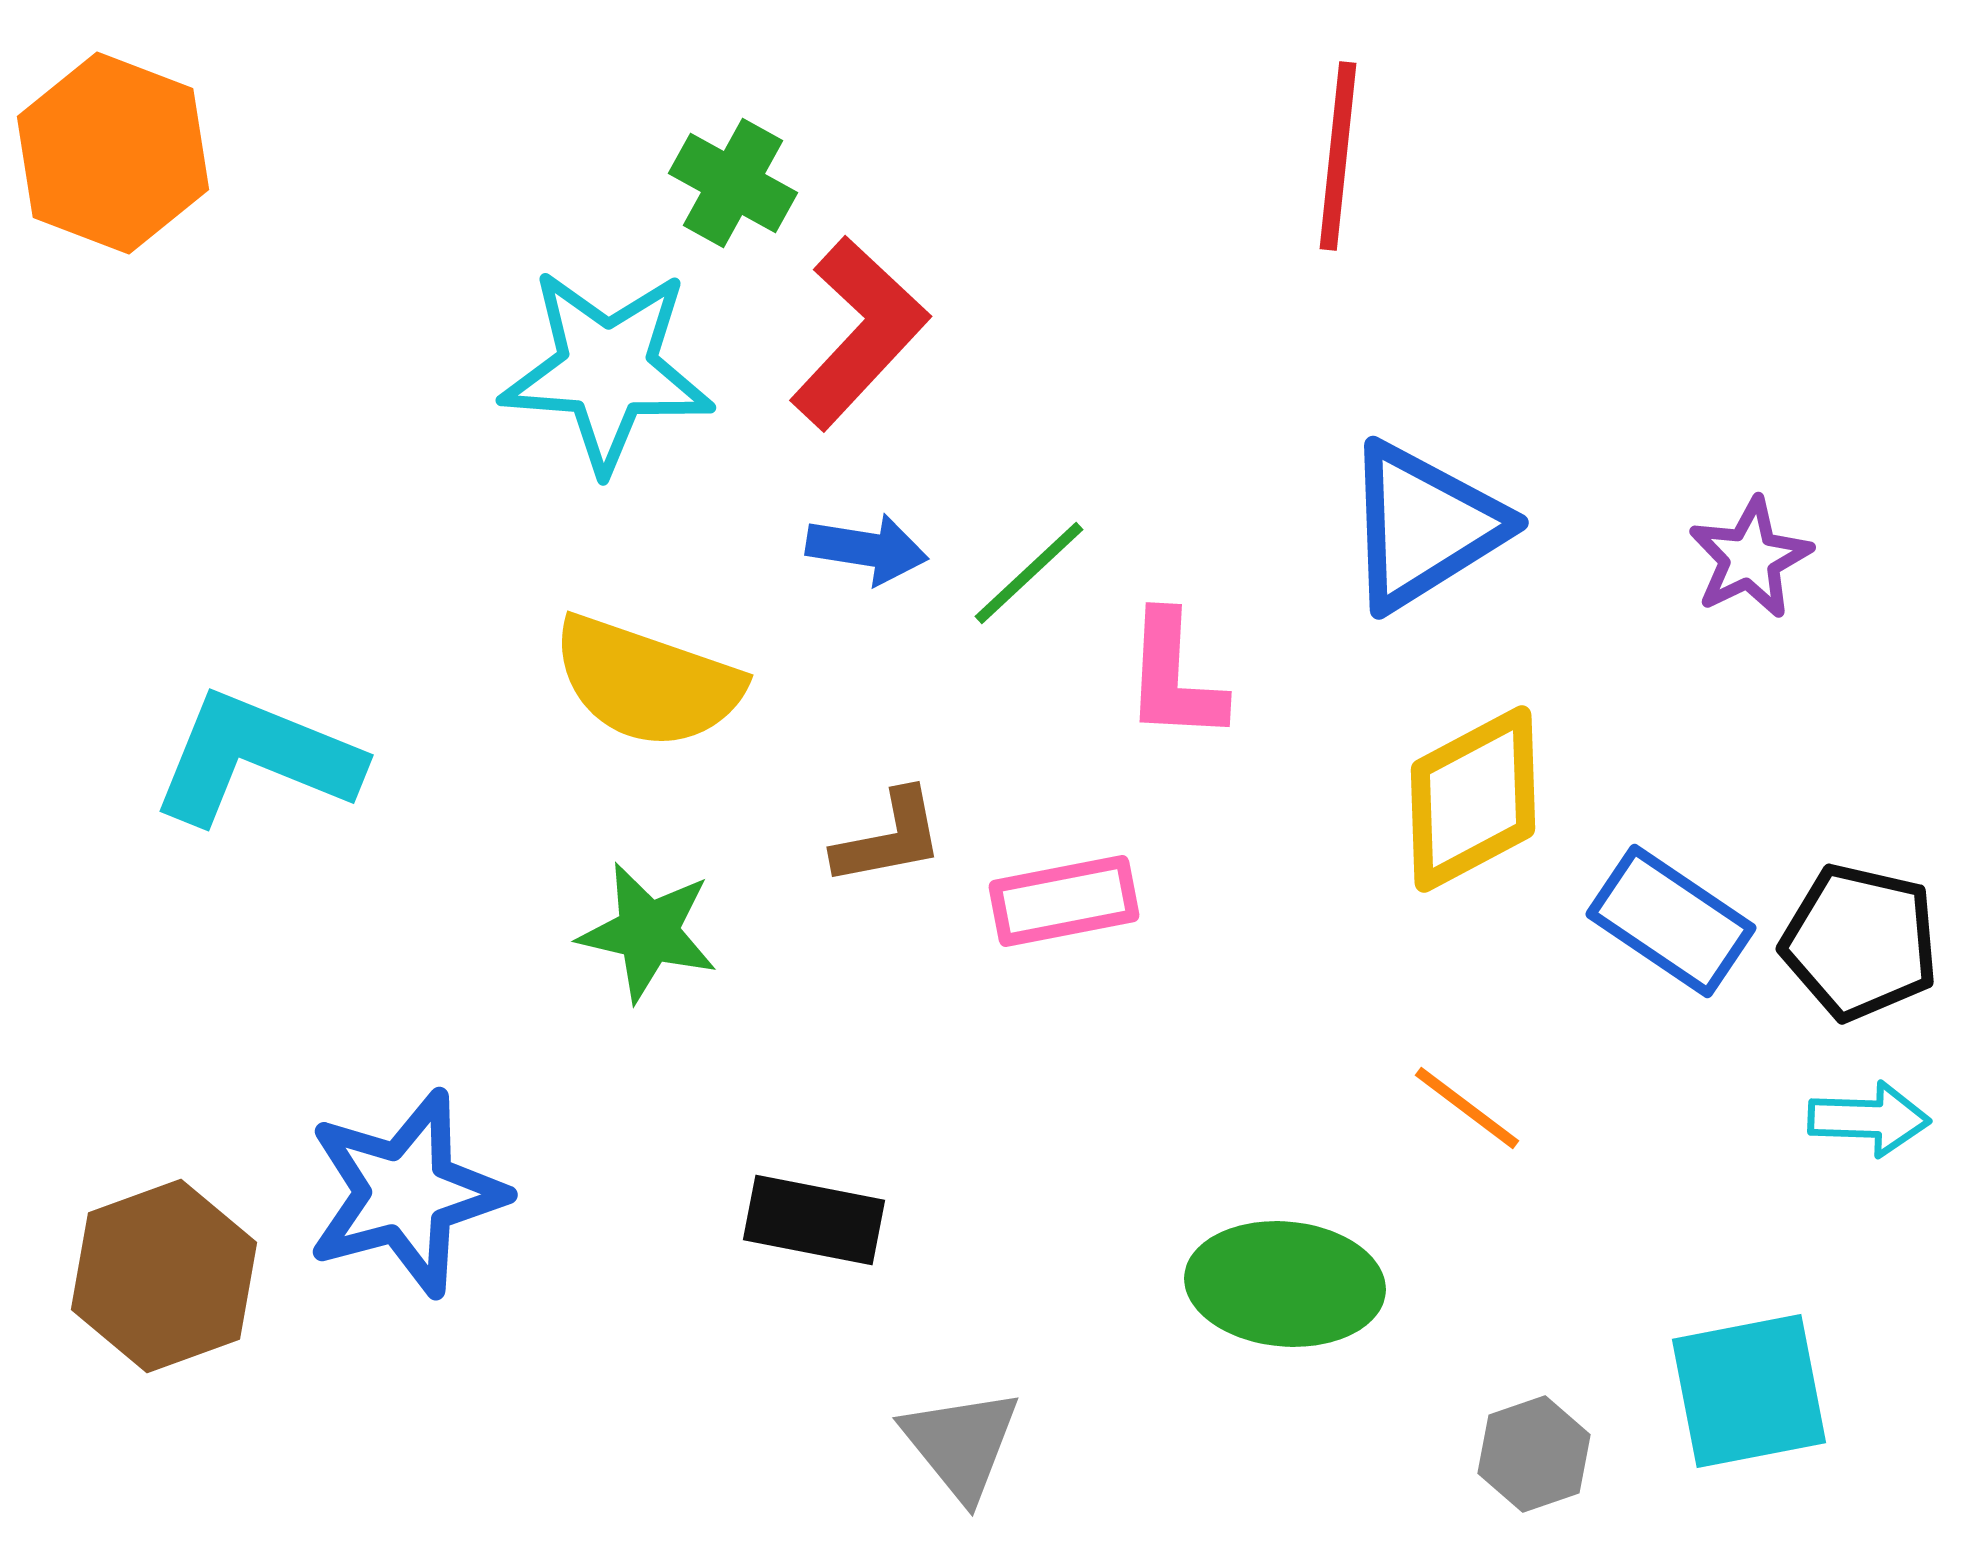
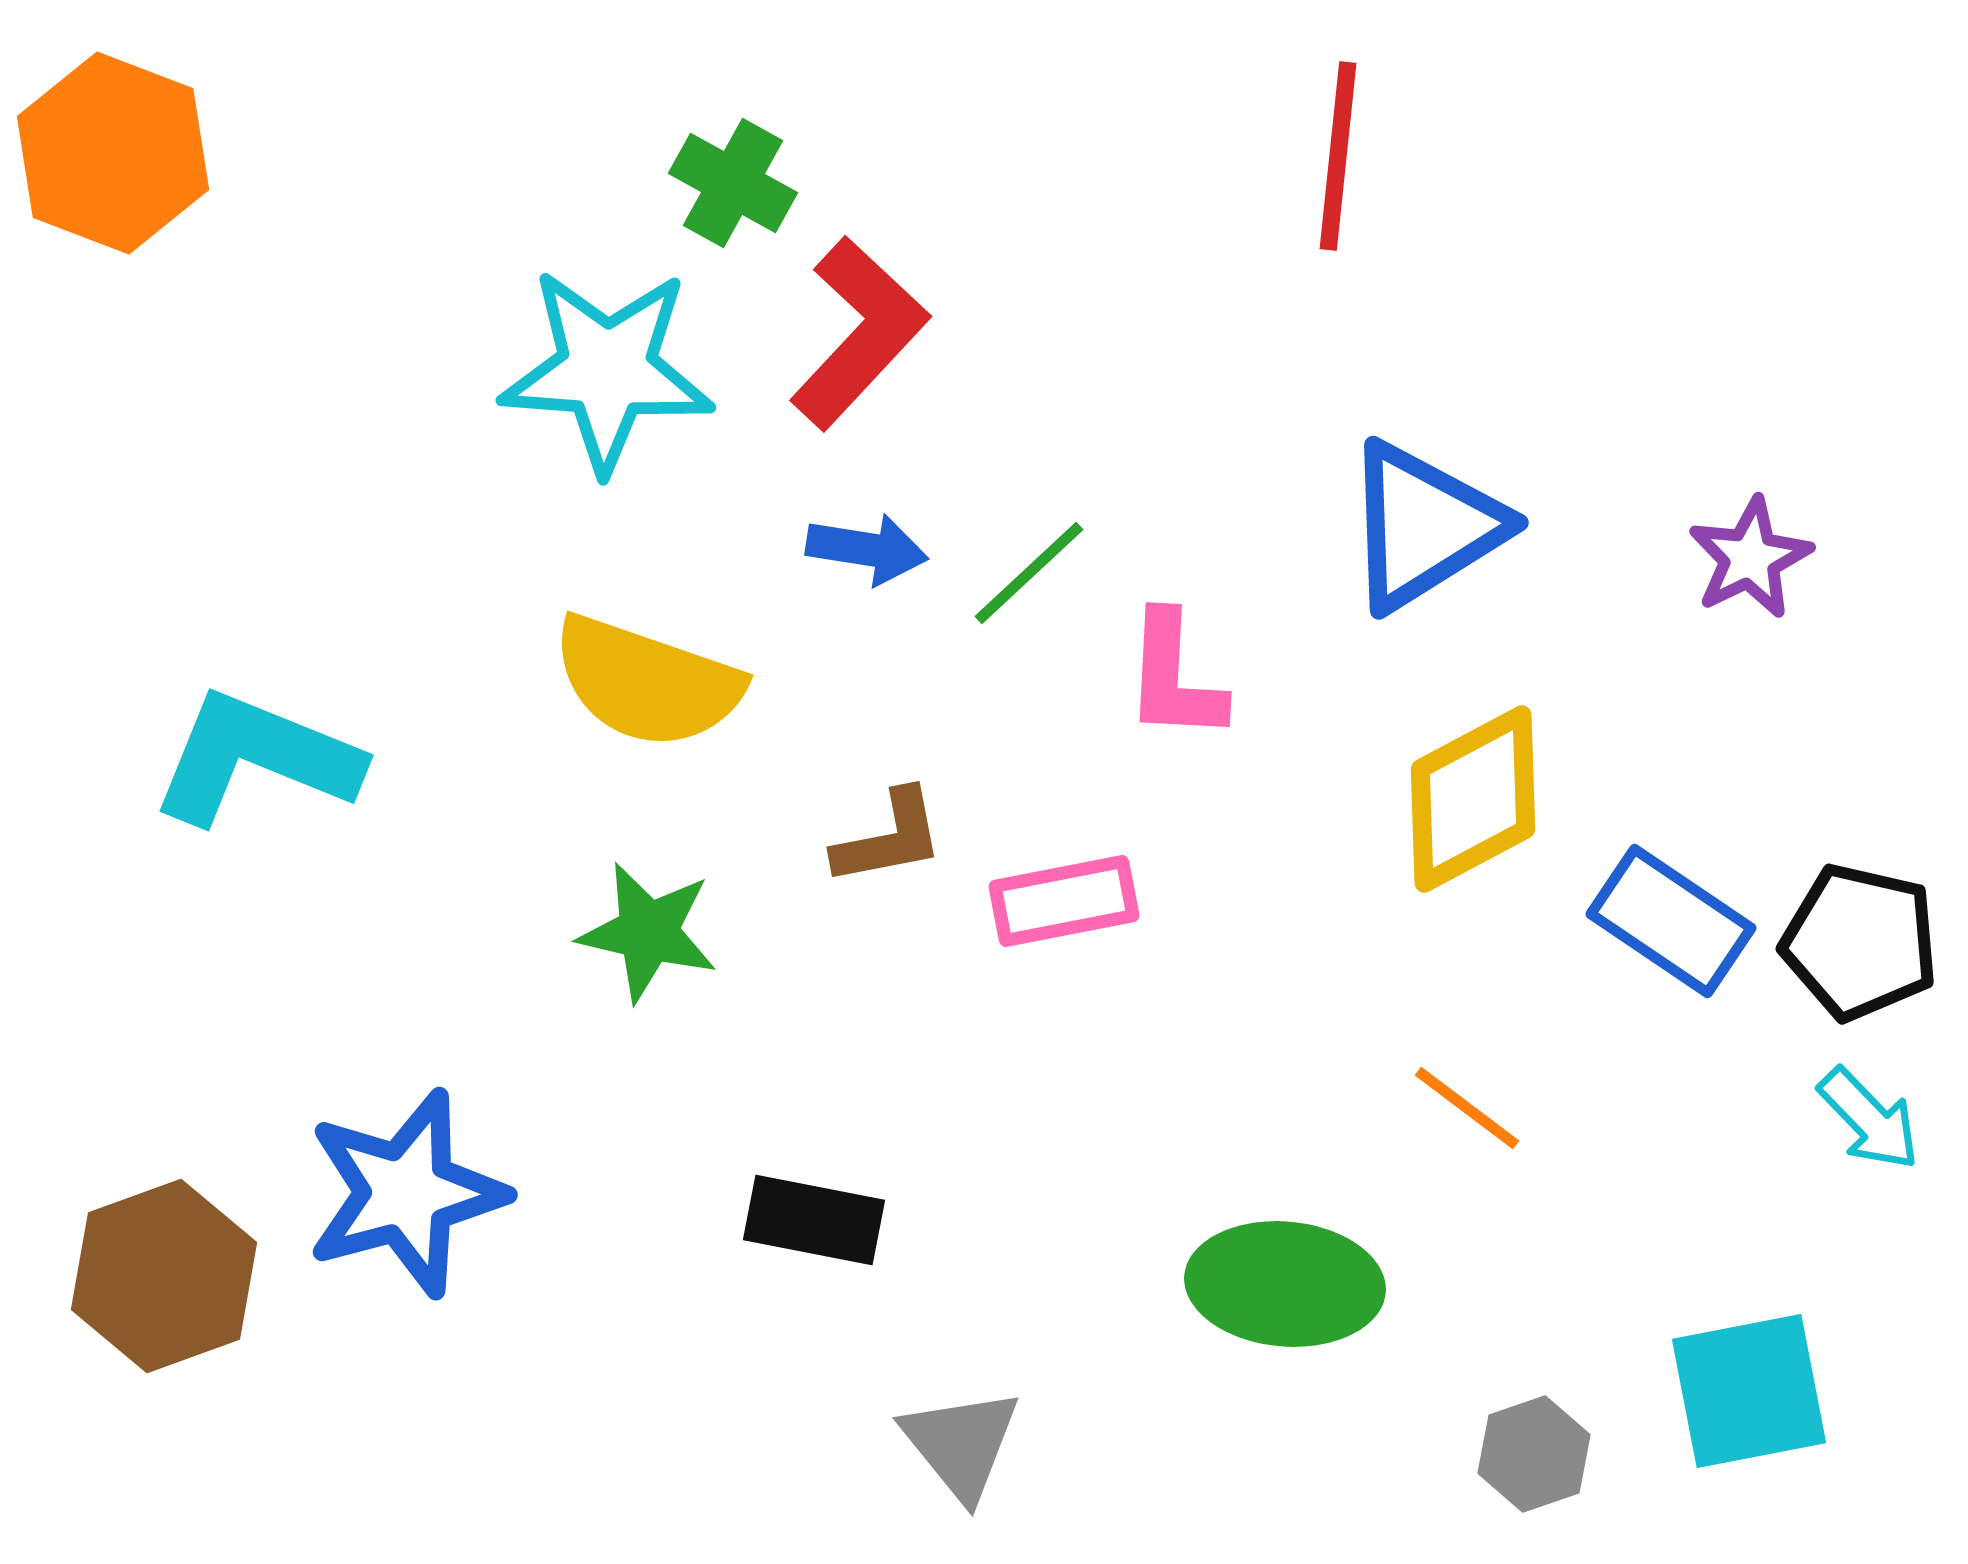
cyan arrow: rotated 44 degrees clockwise
